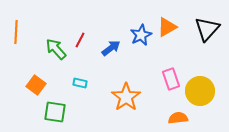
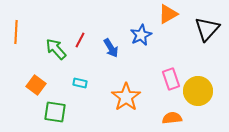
orange triangle: moved 1 px right, 13 px up
blue arrow: rotated 96 degrees clockwise
yellow circle: moved 2 px left
orange semicircle: moved 6 px left
